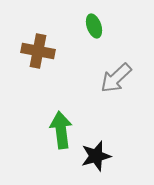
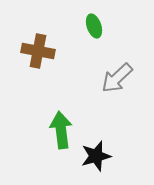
gray arrow: moved 1 px right
